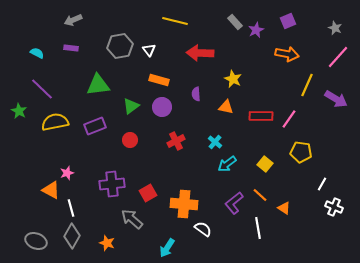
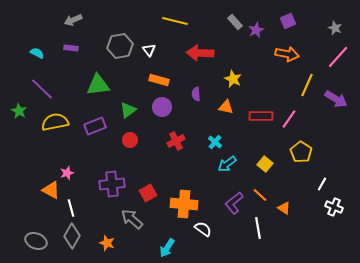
green triangle at (131, 106): moved 3 px left, 4 px down
yellow pentagon at (301, 152): rotated 25 degrees clockwise
